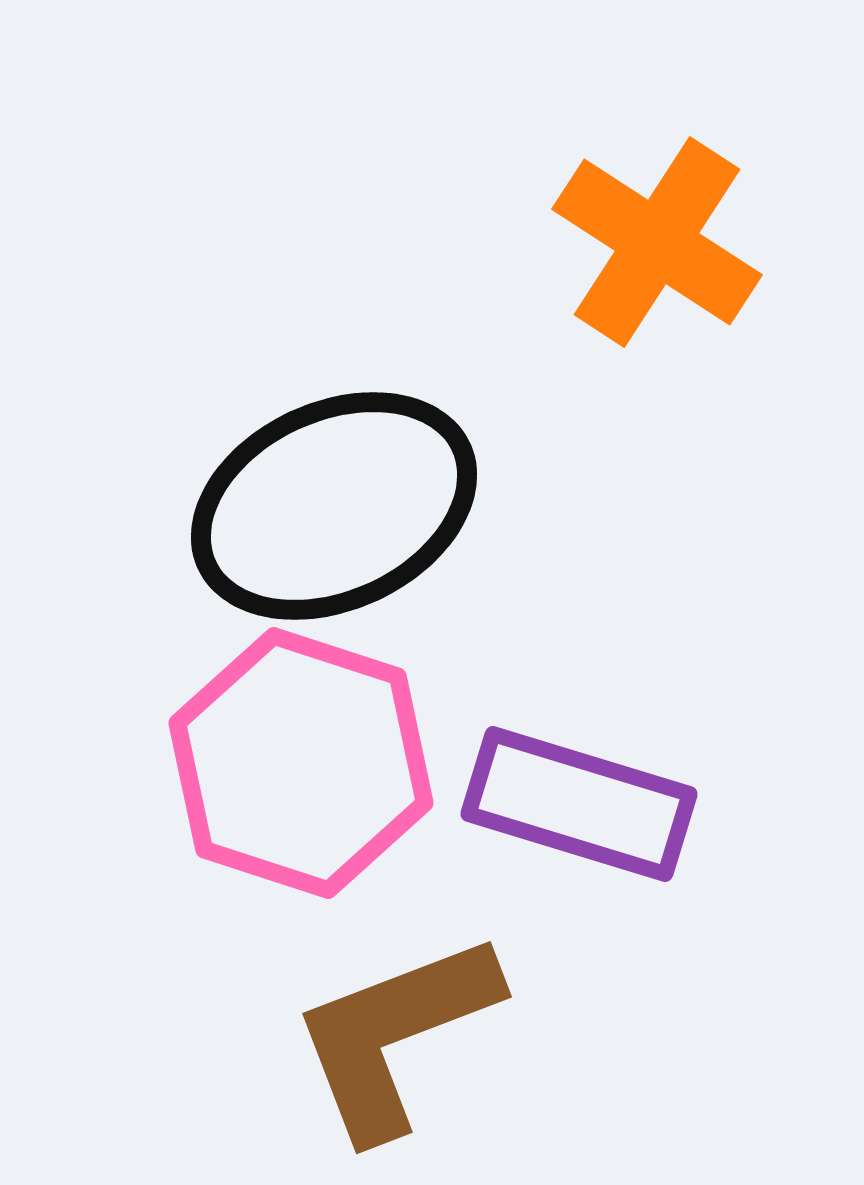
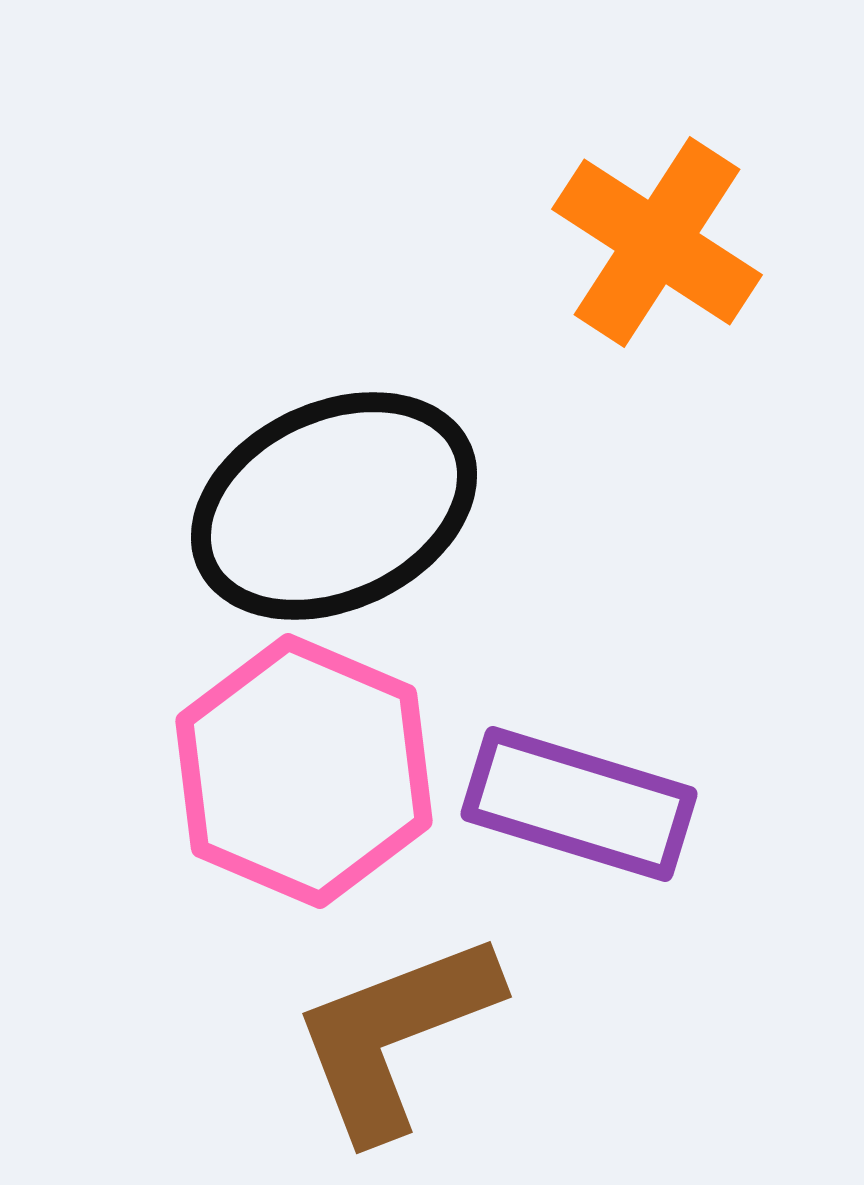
pink hexagon: moved 3 px right, 8 px down; rotated 5 degrees clockwise
